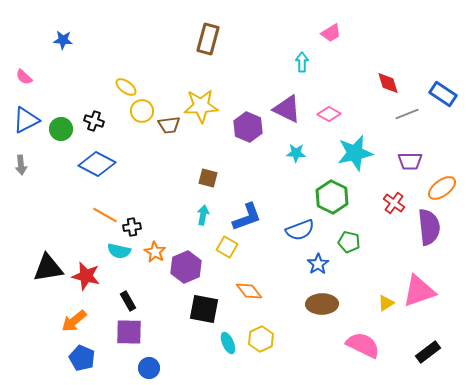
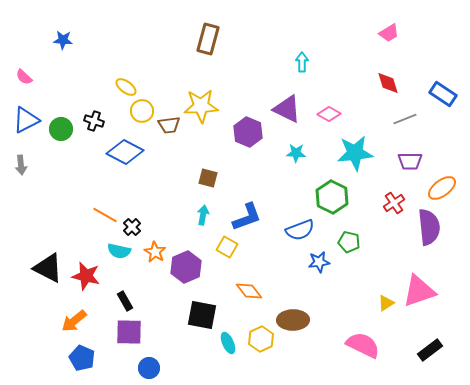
pink trapezoid at (331, 33): moved 58 px right
gray line at (407, 114): moved 2 px left, 5 px down
purple hexagon at (248, 127): moved 5 px down
cyan star at (355, 153): rotated 6 degrees clockwise
blue diamond at (97, 164): moved 28 px right, 12 px up
red cross at (394, 203): rotated 20 degrees clockwise
black cross at (132, 227): rotated 36 degrees counterclockwise
blue star at (318, 264): moved 1 px right, 2 px up; rotated 25 degrees clockwise
black triangle at (48, 268): rotated 36 degrees clockwise
black rectangle at (128, 301): moved 3 px left
brown ellipse at (322, 304): moved 29 px left, 16 px down
black square at (204, 309): moved 2 px left, 6 px down
black rectangle at (428, 352): moved 2 px right, 2 px up
